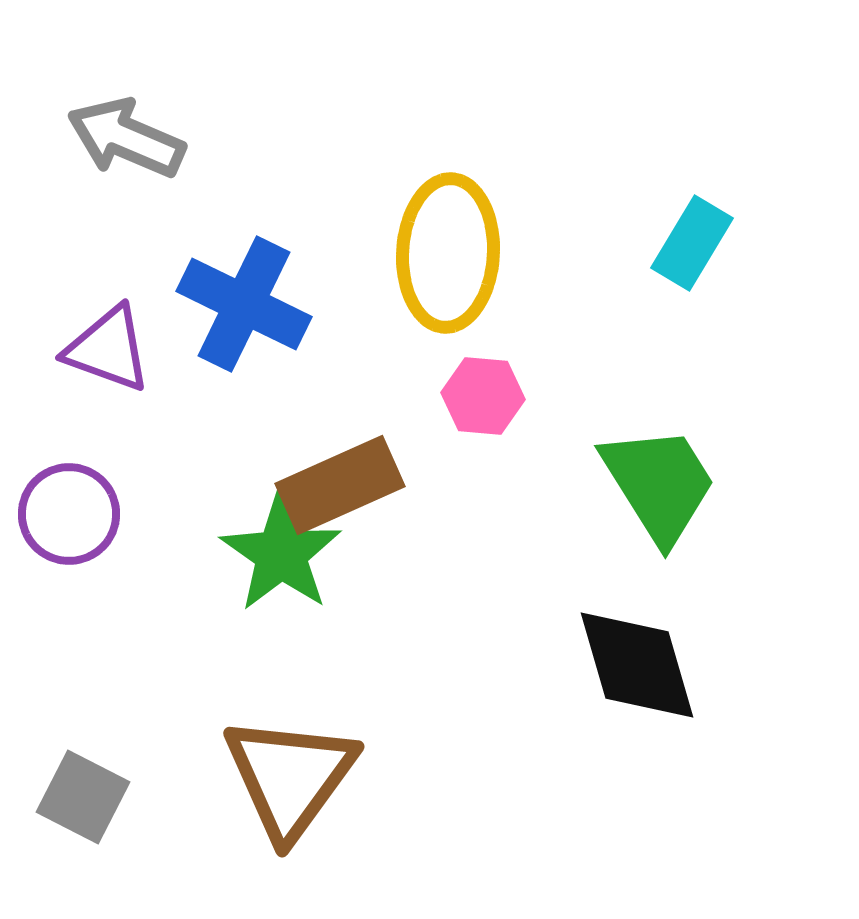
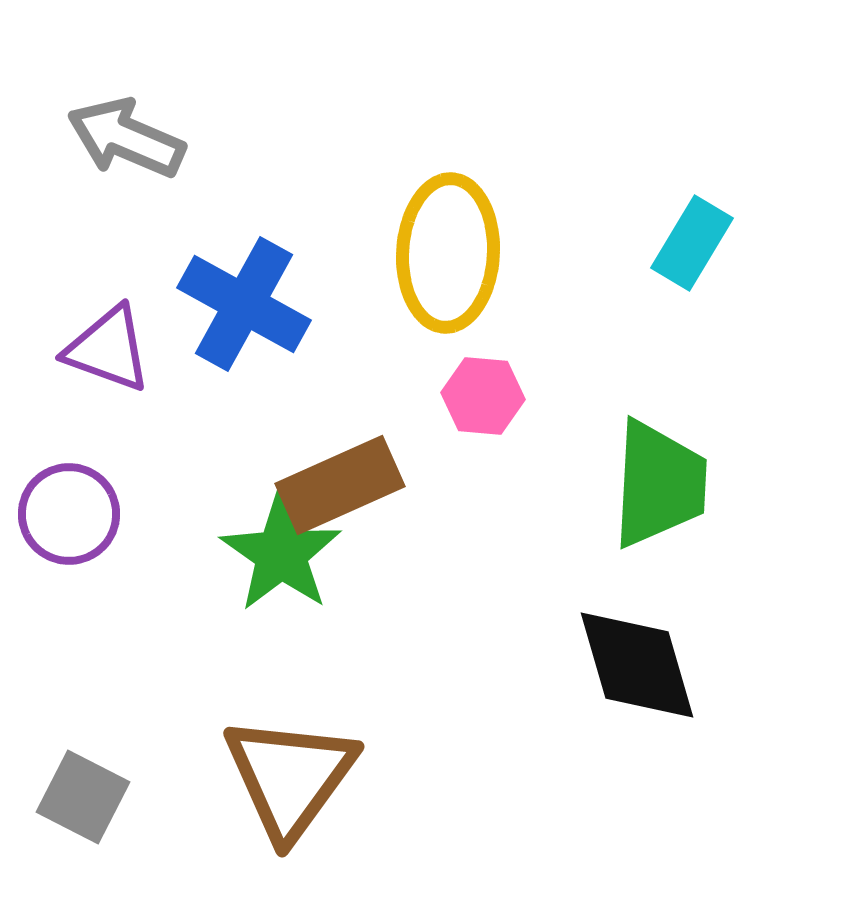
blue cross: rotated 3 degrees clockwise
green trapezoid: rotated 35 degrees clockwise
